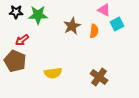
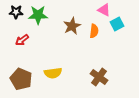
brown pentagon: moved 6 px right, 18 px down
